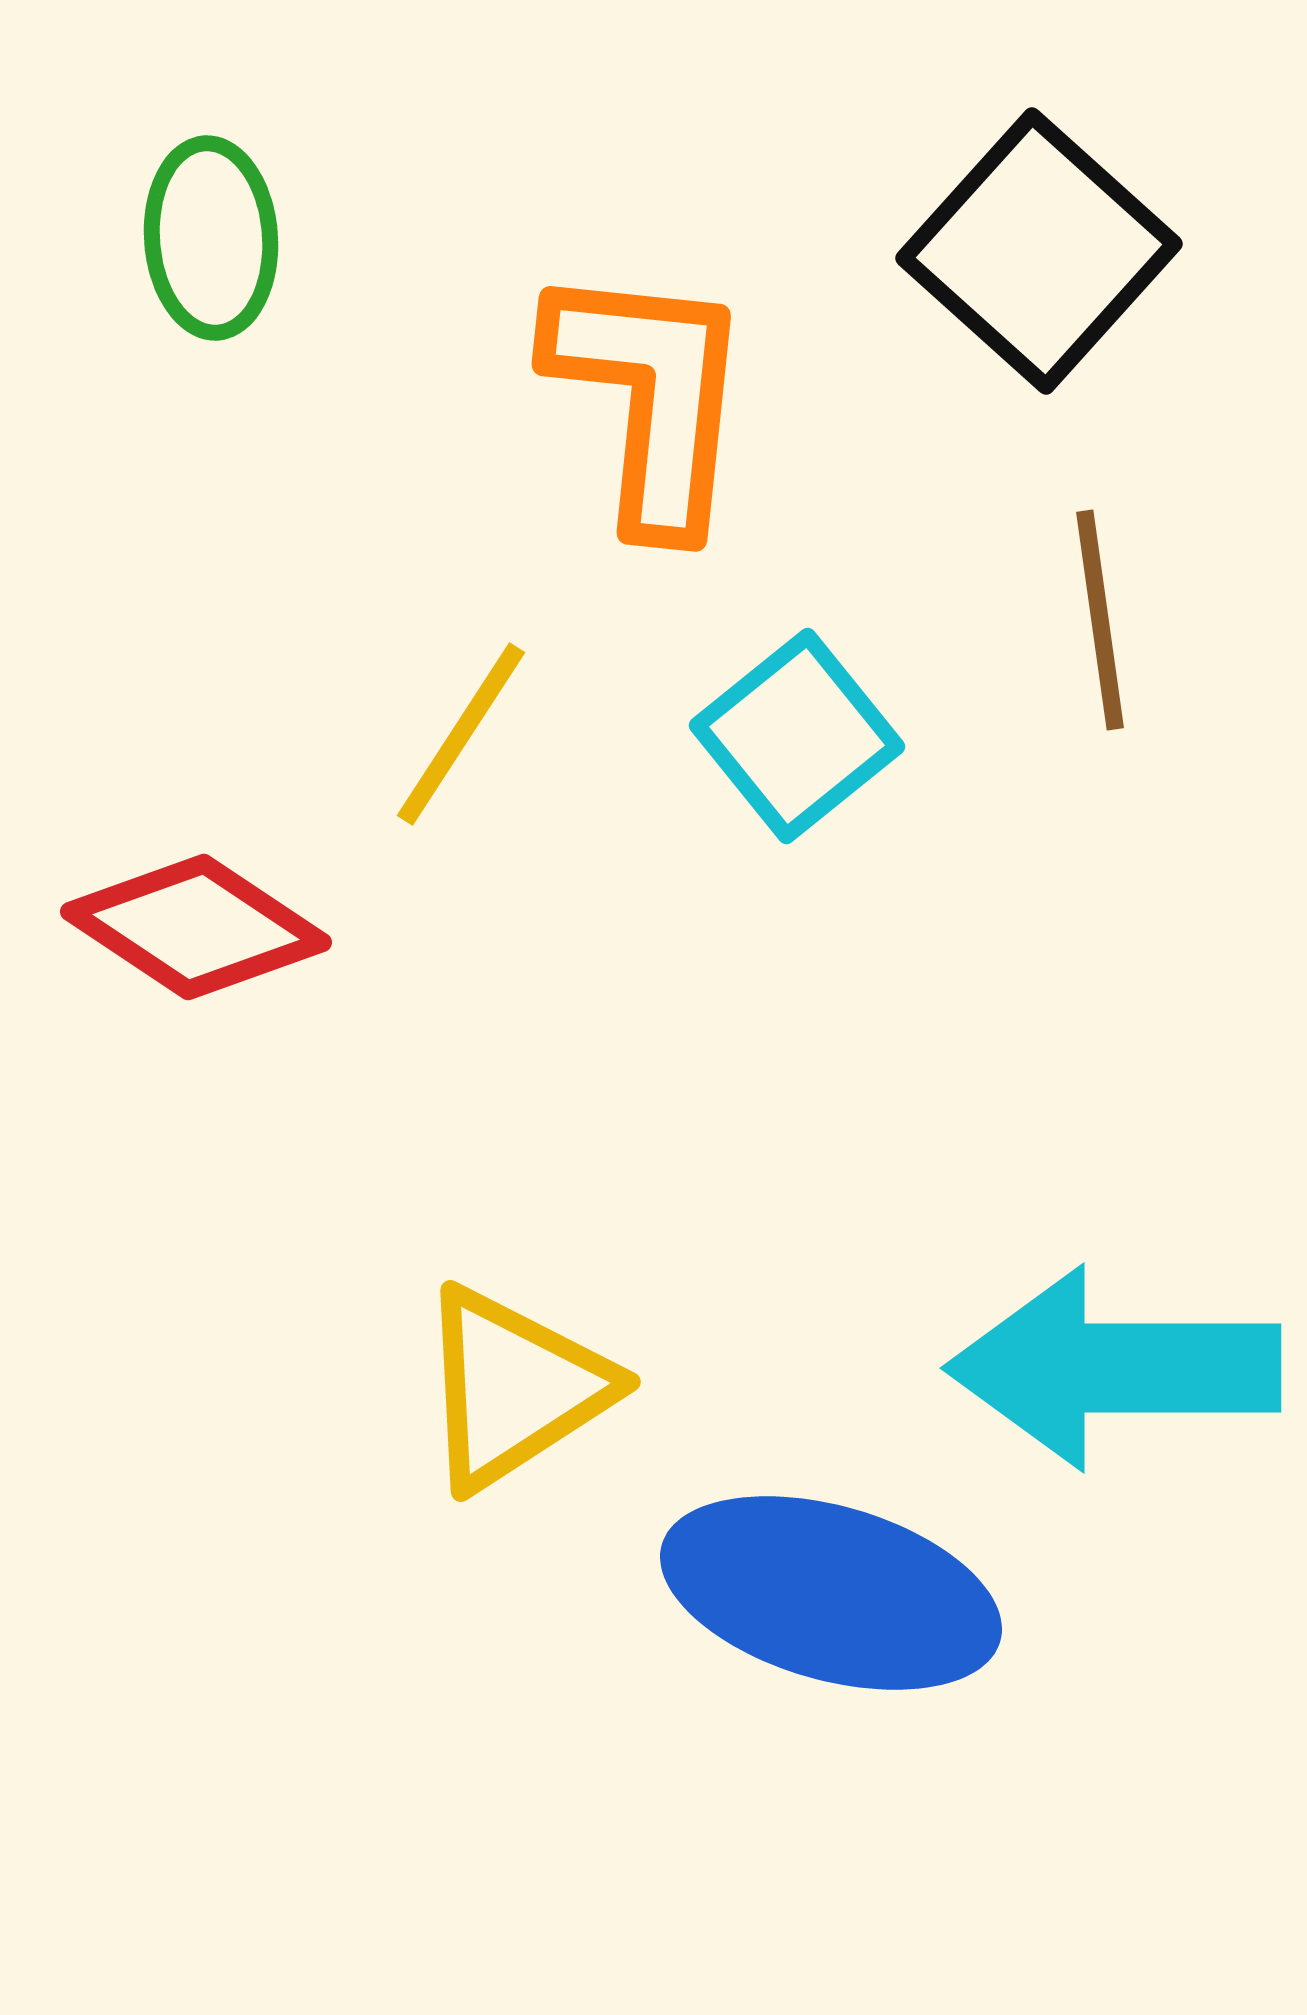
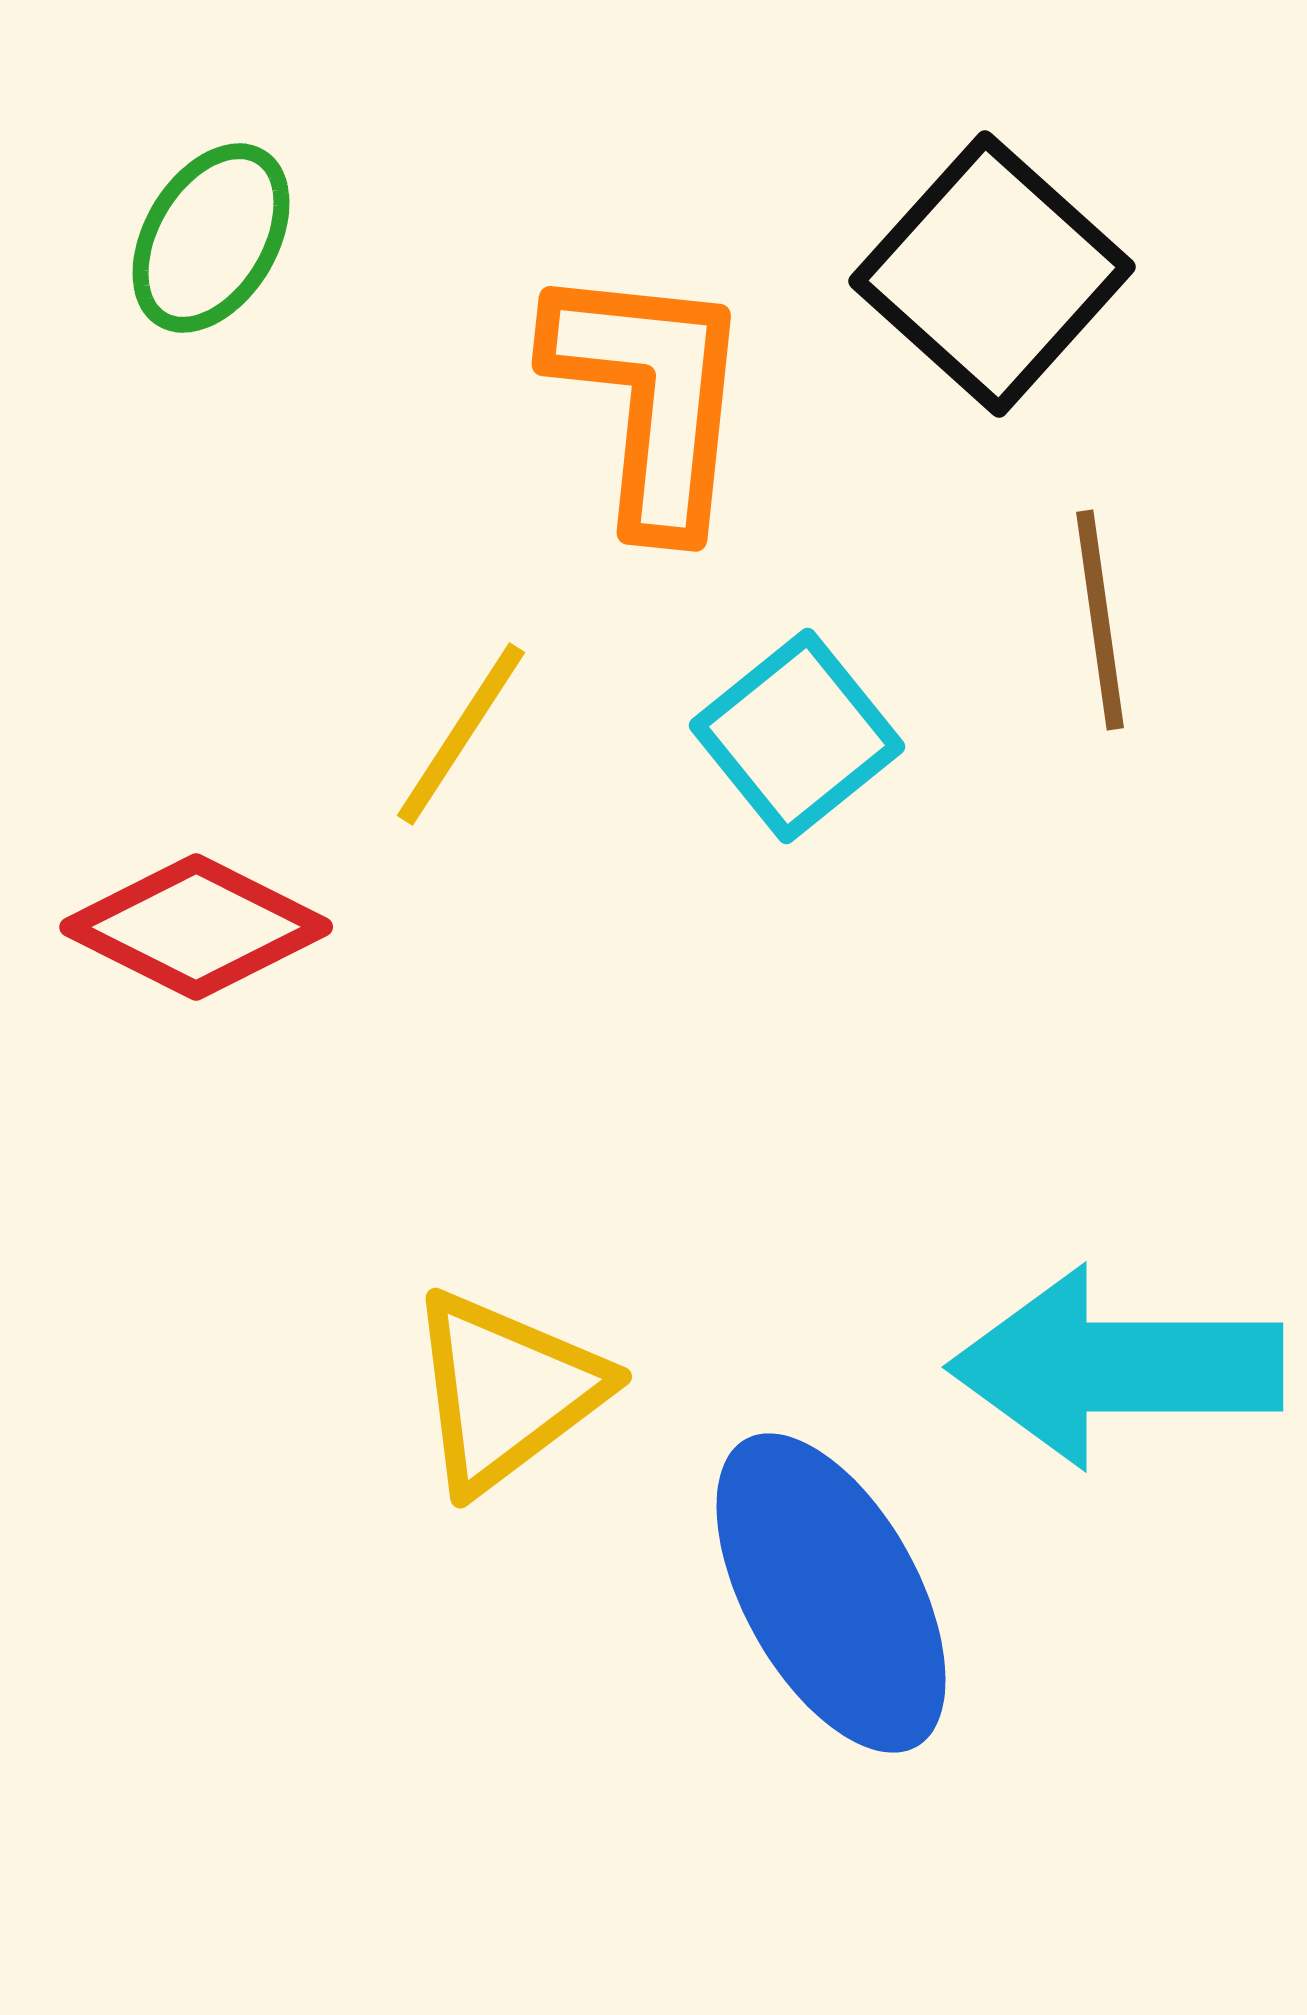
green ellipse: rotated 35 degrees clockwise
black square: moved 47 px left, 23 px down
red diamond: rotated 7 degrees counterclockwise
cyan arrow: moved 2 px right, 1 px up
yellow triangle: moved 8 px left, 3 px down; rotated 4 degrees counterclockwise
blue ellipse: rotated 45 degrees clockwise
